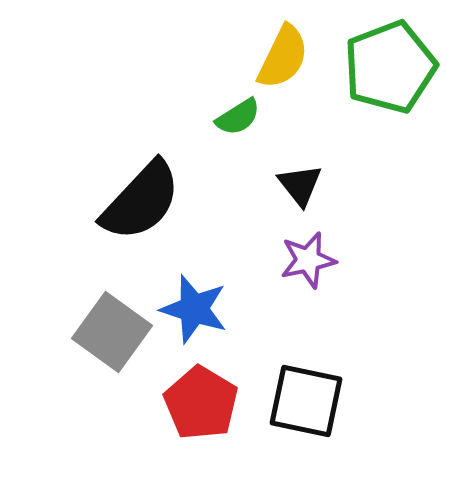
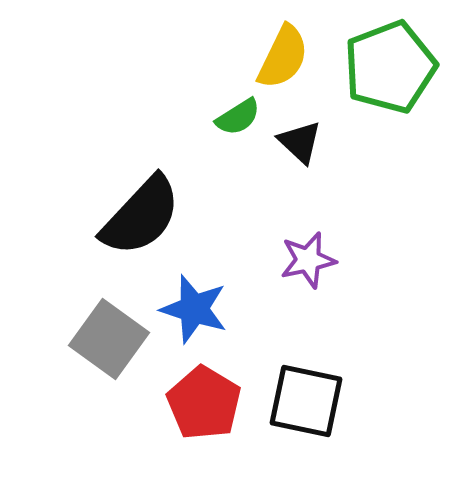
black triangle: moved 43 px up; rotated 9 degrees counterclockwise
black semicircle: moved 15 px down
gray square: moved 3 px left, 7 px down
red pentagon: moved 3 px right
